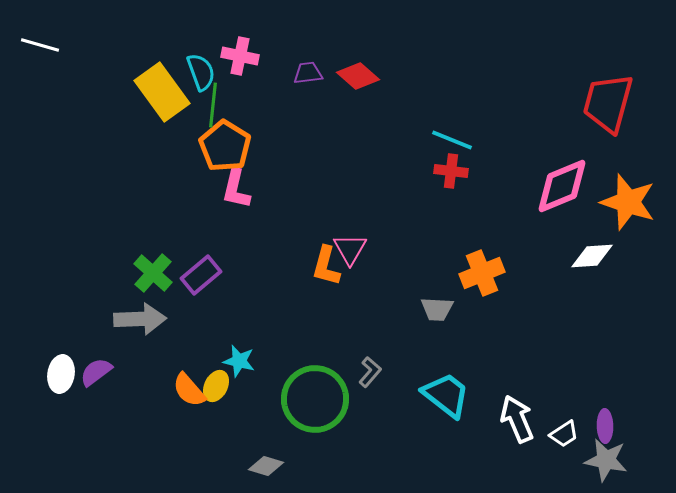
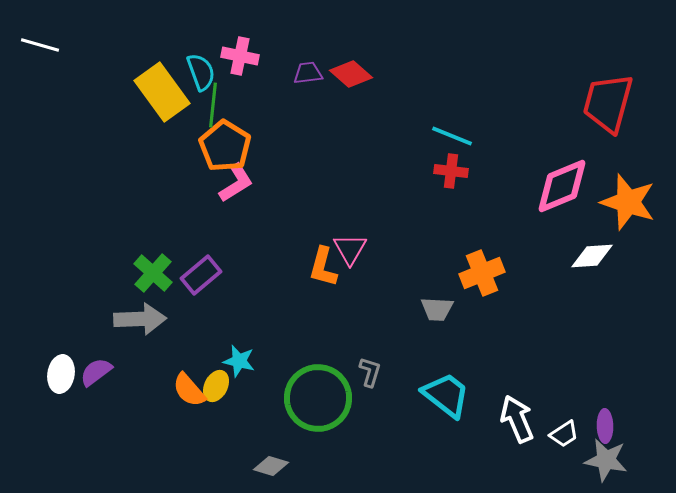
red diamond: moved 7 px left, 2 px up
cyan line: moved 4 px up
pink L-shape: moved 6 px up; rotated 135 degrees counterclockwise
orange L-shape: moved 3 px left, 1 px down
gray L-shape: rotated 24 degrees counterclockwise
green circle: moved 3 px right, 1 px up
gray diamond: moved 5 px right
